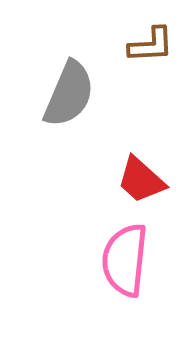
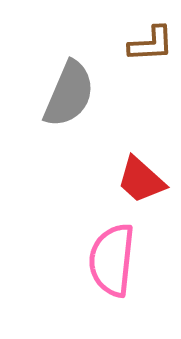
brown L-shape: moved 1 px up
pink semicircle: moved 13 px left
